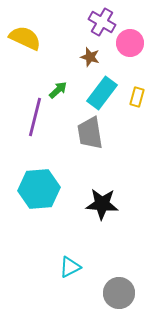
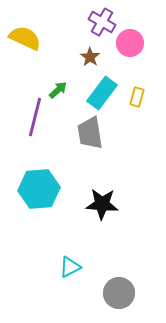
brown star: rotated 18 degrees clockwise
